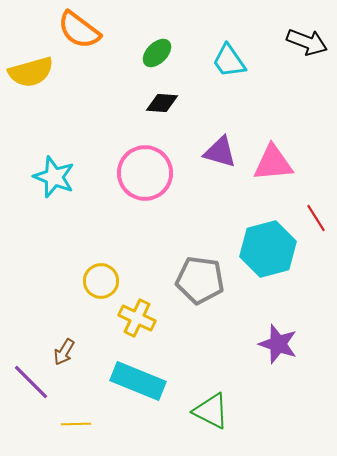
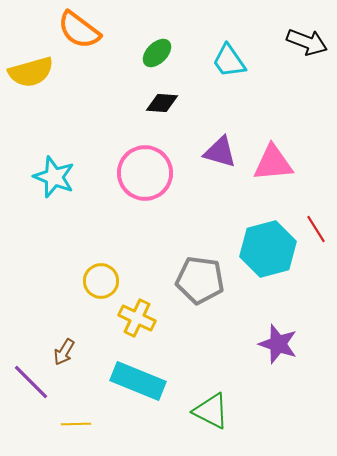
red line: moved 11 px down
